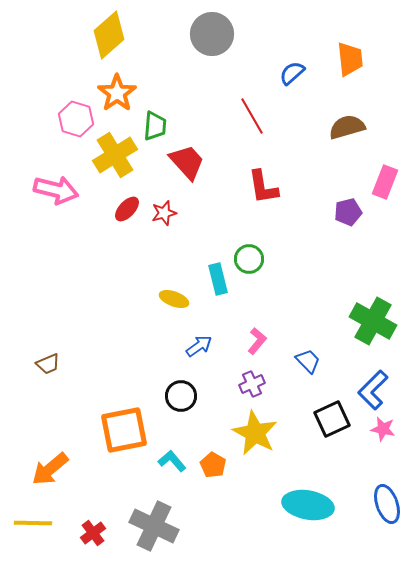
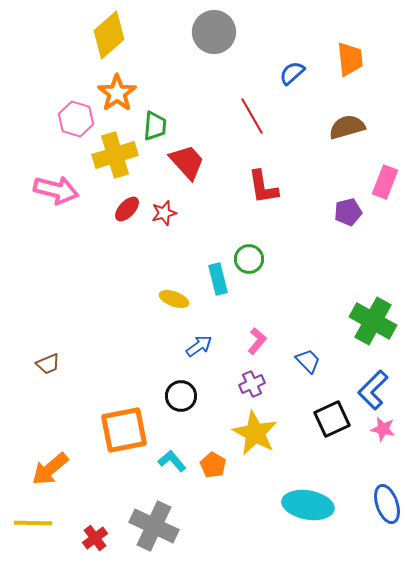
gray circle: moved 2 px right, 2 px up
yellow cross: rotated 15 degrees clockwise
red cross: moved 2 px right, 5 px down
